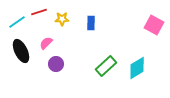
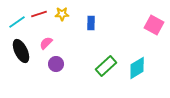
red line: moved 2 px down
yellow star: moved 5 px up
